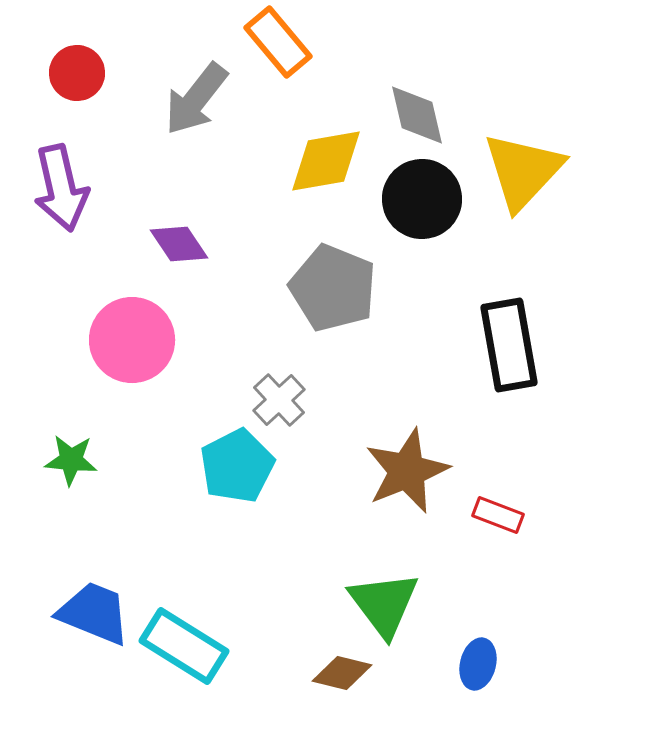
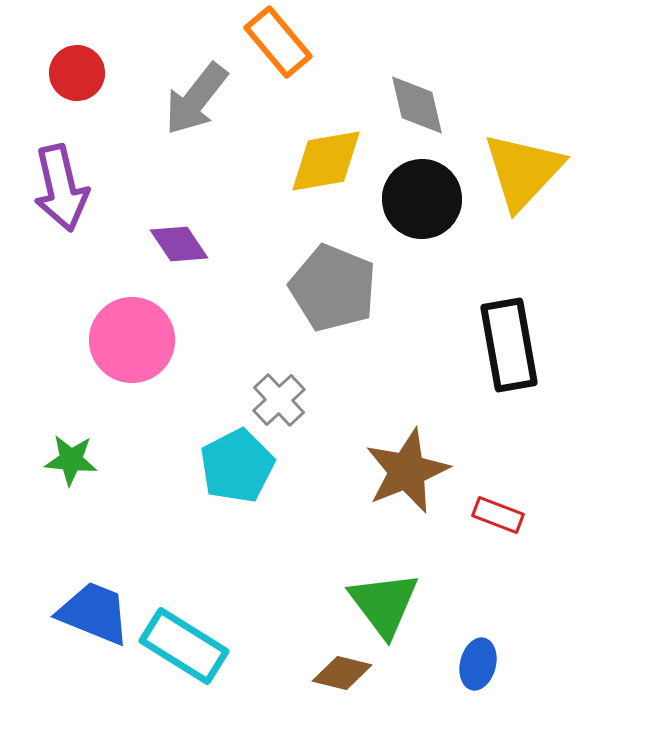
gray diamond: moved 10 px up
